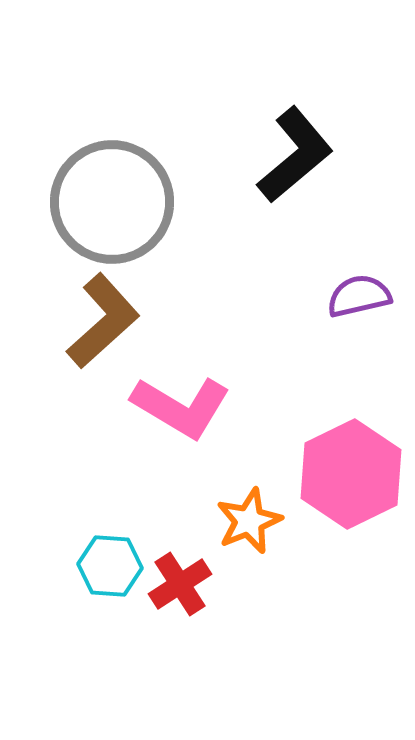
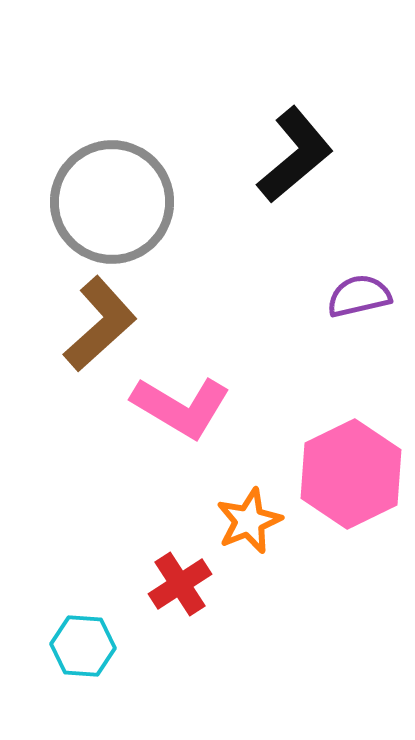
brown L-shape: moved 3 px left, 3 px down
cyan hexagon: moved 27 px left, 80 px down
